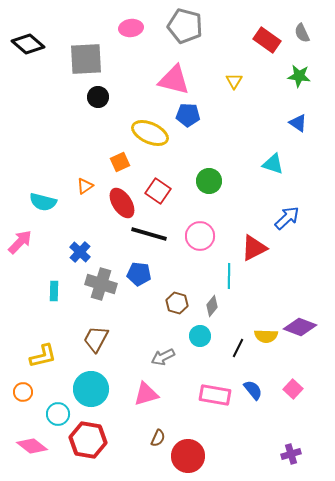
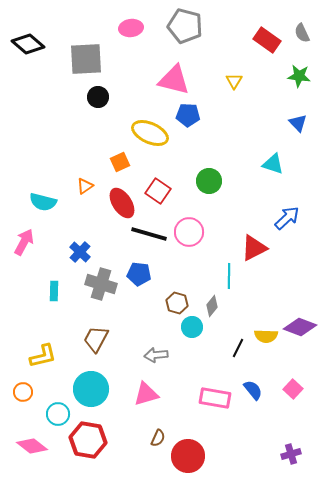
blue triangle at (298, 123): rotated 12 degrees clockwise
pink circle at (200, 236): moved 11 px left, 4 px up
pink arrow at (20, 242): moved 4 px right; rotated 16 degrees counterclockwise
cyan circle at (200, 336): moved 8 px left, 9 px up
gray arrow at (163, 357): moved 7 px left, 2 px up; rotated 20 degrees clockwise
pink rectangle at (215, 395): moved 3 px down
